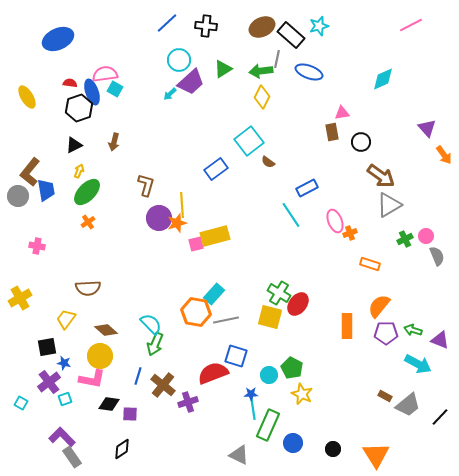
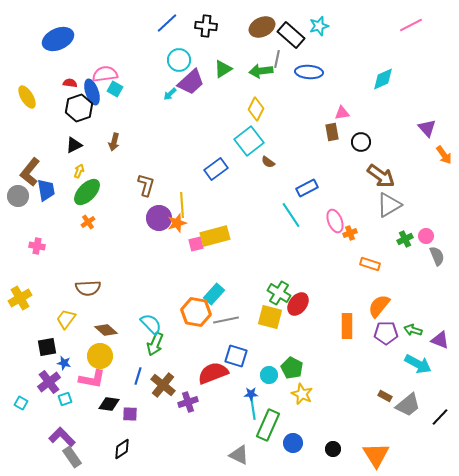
blue ellipse at (309, 72): rotated 16 degrees counterclockwise
yellow diamond at (262, 97): moved 6 px left, 12 px down
